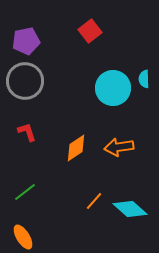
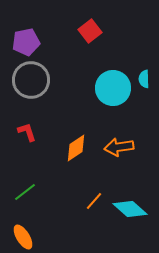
purple pentagon: moved 1 px down
gray circle: moved 6 px right, 1 px up
